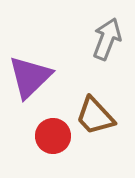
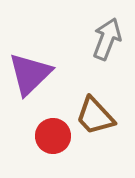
purple triangle: moved 3 px up
